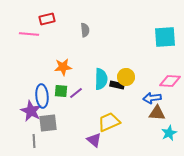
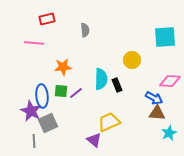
pink line: moved 5 px right, 9 px down
yellow circle: moved 6 px right, 17 px up
black rectangle: rotated 56 degrees clockwise
blue arrow: moved 2 px right; rotated 144 degrees counterclockwise
gray square: rotated 18 degrees counterclockwise
